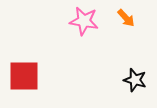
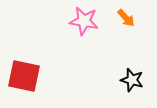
red square: rotated 12 degrees clockwise
black star: moved 3 px left
